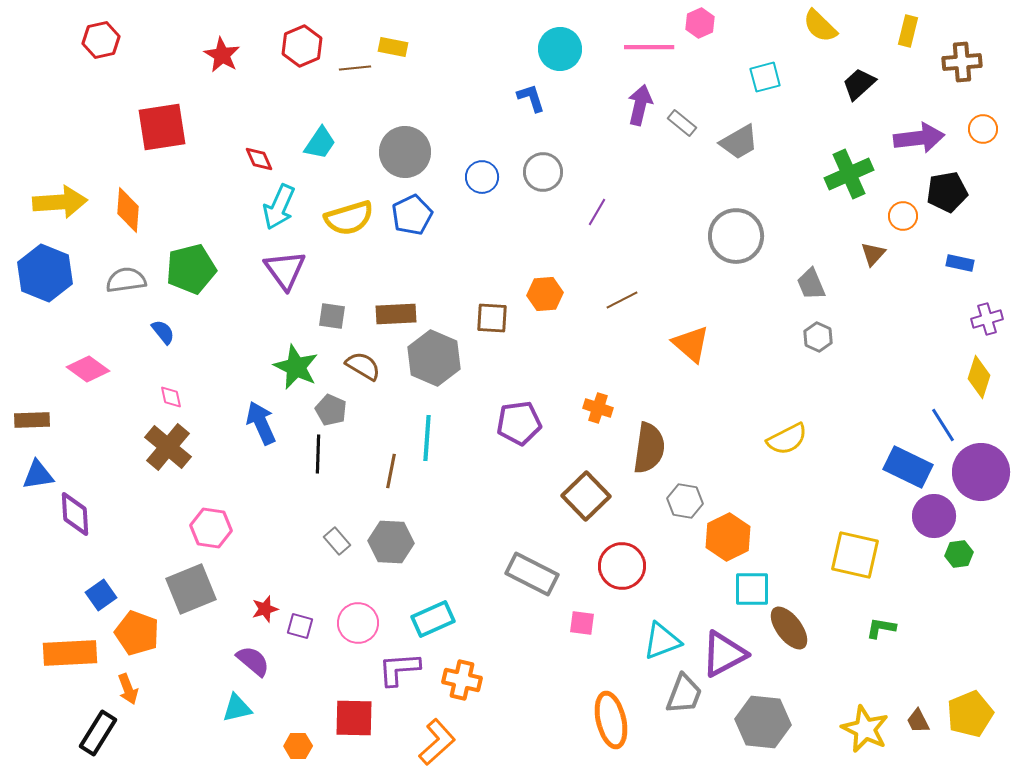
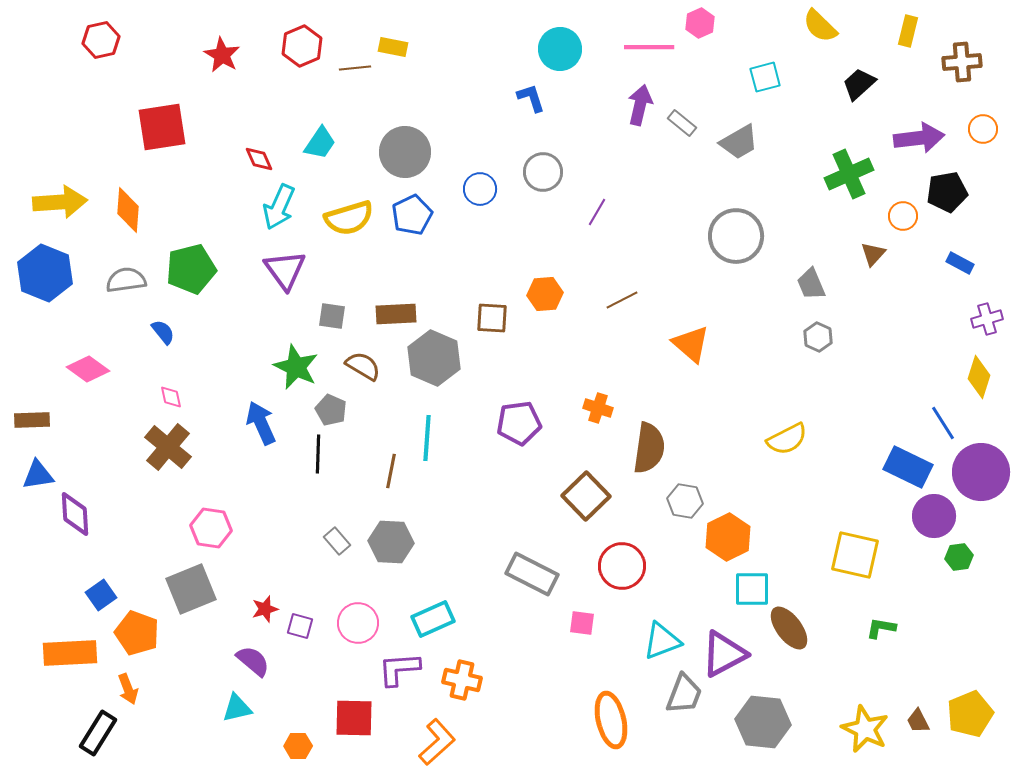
blue circle at (482, 177): moved 2 px left, 12 px down
blue rectangle at (960, 263): rotated 16 degrees clockwise
blue line at (943, 425): moved 2 px up
green hexagon at (959, 554): moved 3 px down
